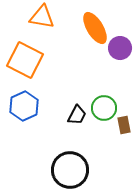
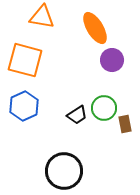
purple circle: moved 8 px left, 12 px down
orange square: rotated 12 degrees counterclockwise
black trapezoid: rotated 30 degrees clockwise
brown rectangle: moved 1 px right, 1 px up
black circle: moved 6 px left, 1 px down
